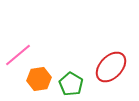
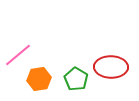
red ellipse: rotated 48 degrees clockwise
green pentagon: moved 5 px right, 5 px up
